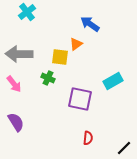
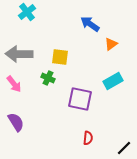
orange triangle: moved 35 px right
